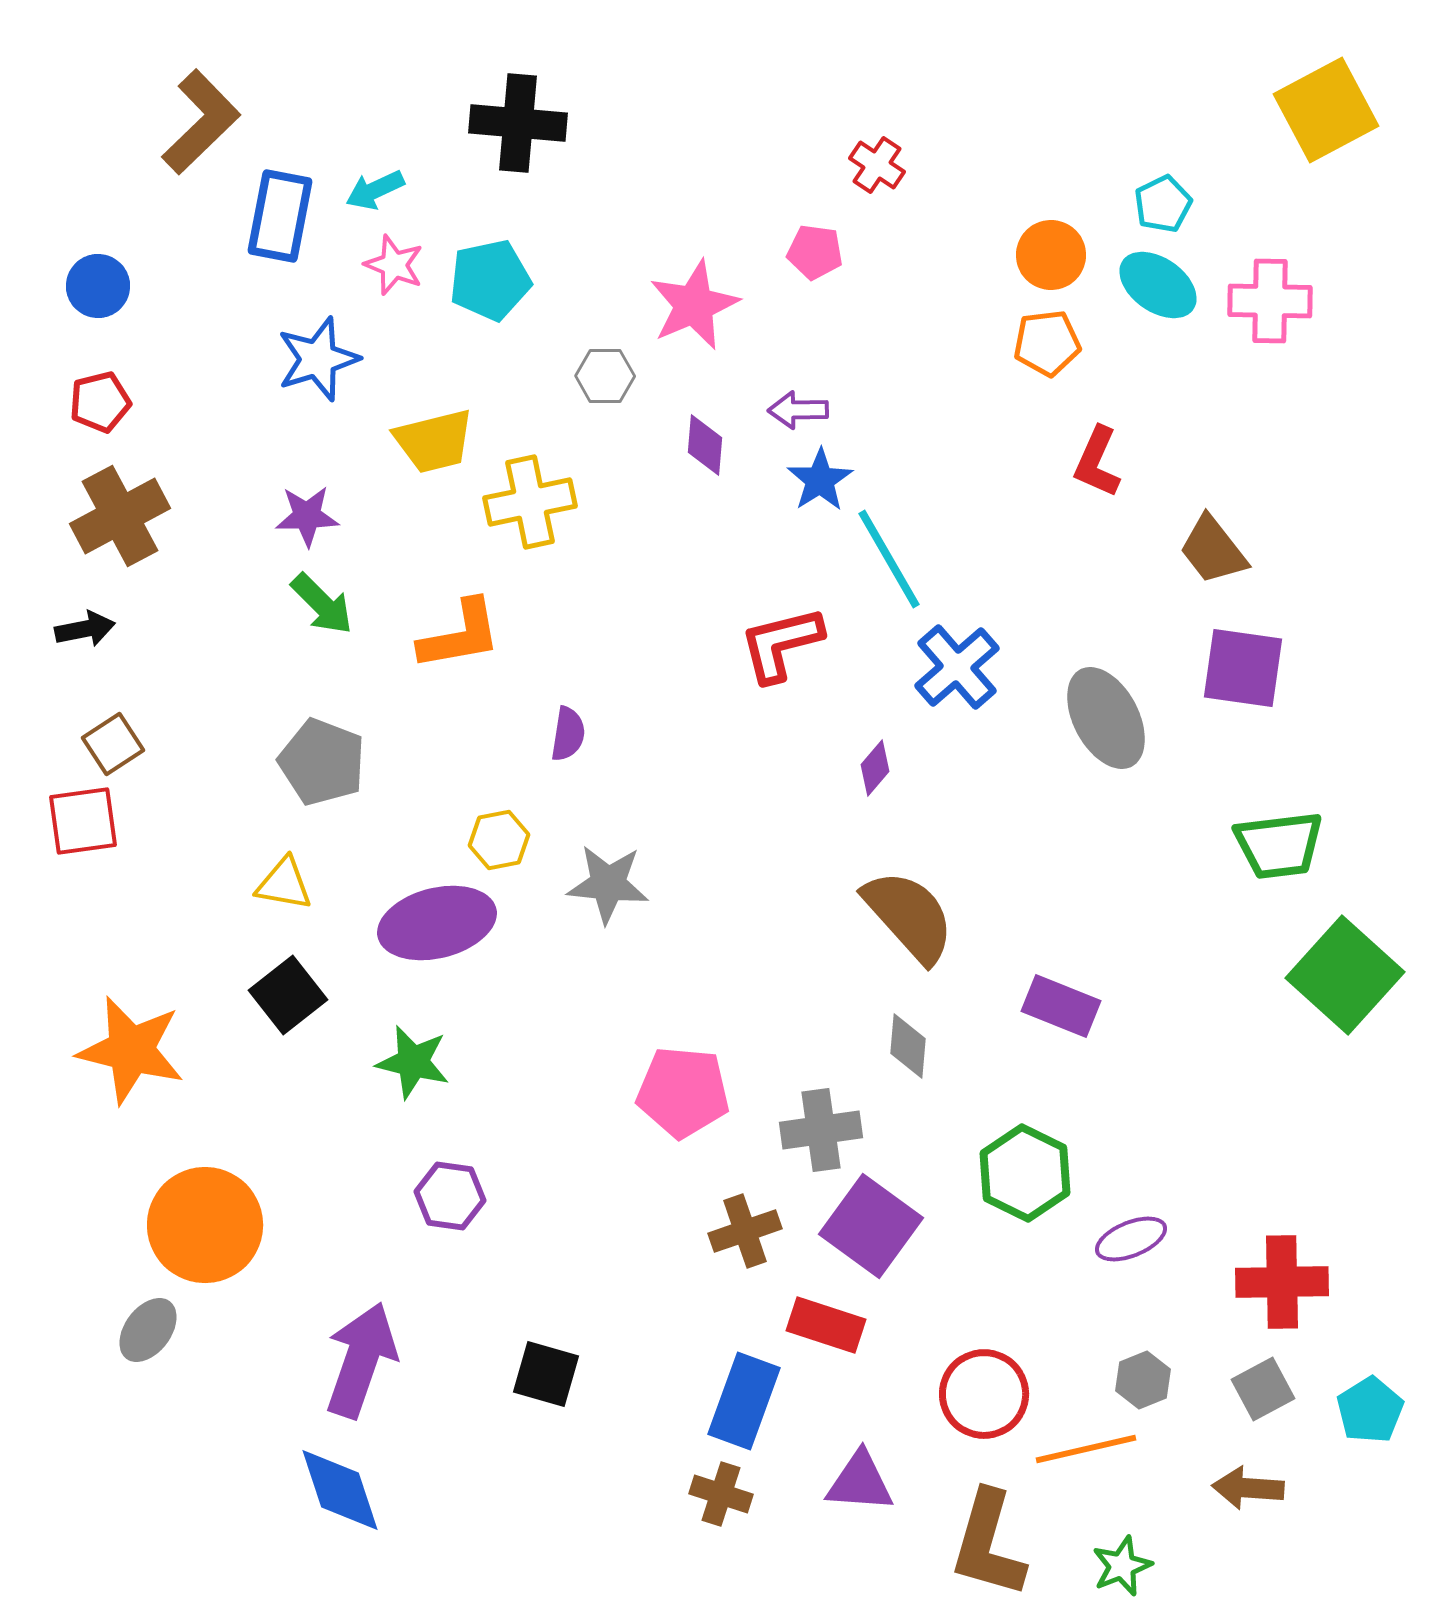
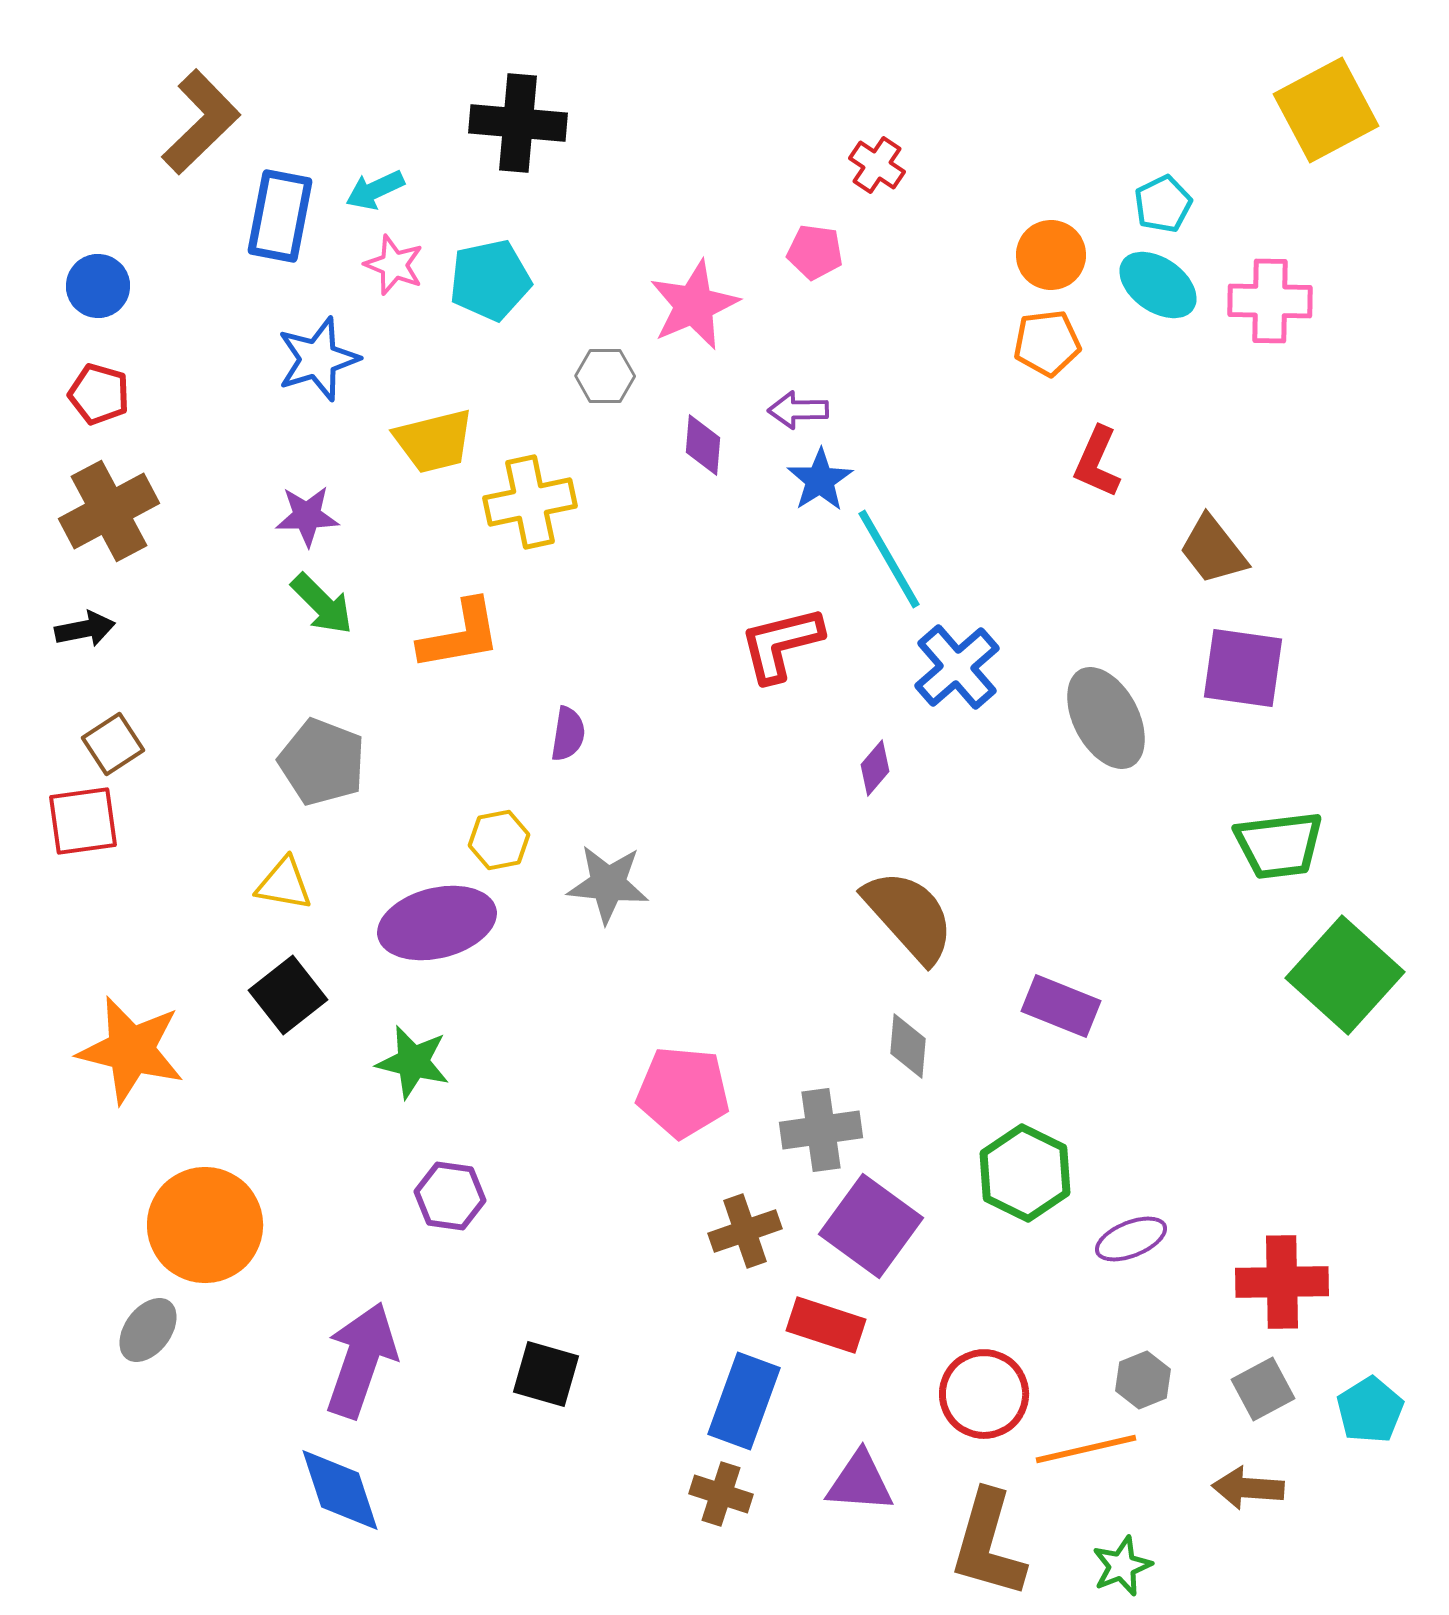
red pentagon at (100, 402): moved 1 px left, 8 px up; rotated 30 degrees clockwise
purple diamond at (705, 445): moved 2 px left
brown cross at (120, 516): moved 11 px left, 5 px up
